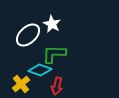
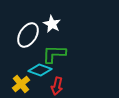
white ellipse: rotated 15 degrees counterclockwise
